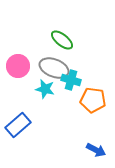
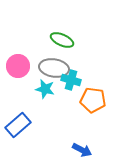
green ellipse: rotated 15 degrees counterclockwise
gray ellipse: rotated 12 degrees counterclockwise
blue arrow: moved 14 px left
